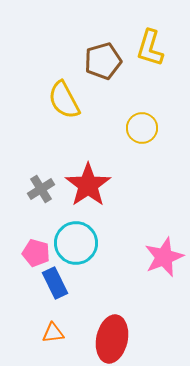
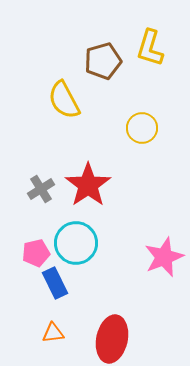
pink pentagon: rotated 28 degrees counterclockwise
